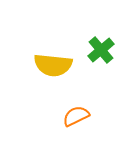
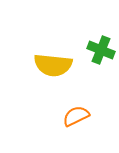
green cross: rotated 28 degrees counterclockwise
